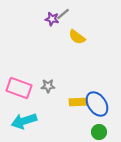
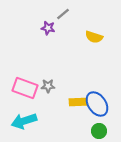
purple star: moved 4 px left, 9 px down
yellow semicircle: moved 17 px right; rotated 18 degrees counterclockwise
pink rectangle: moved 6 px right
green circle: moved 1 px up
